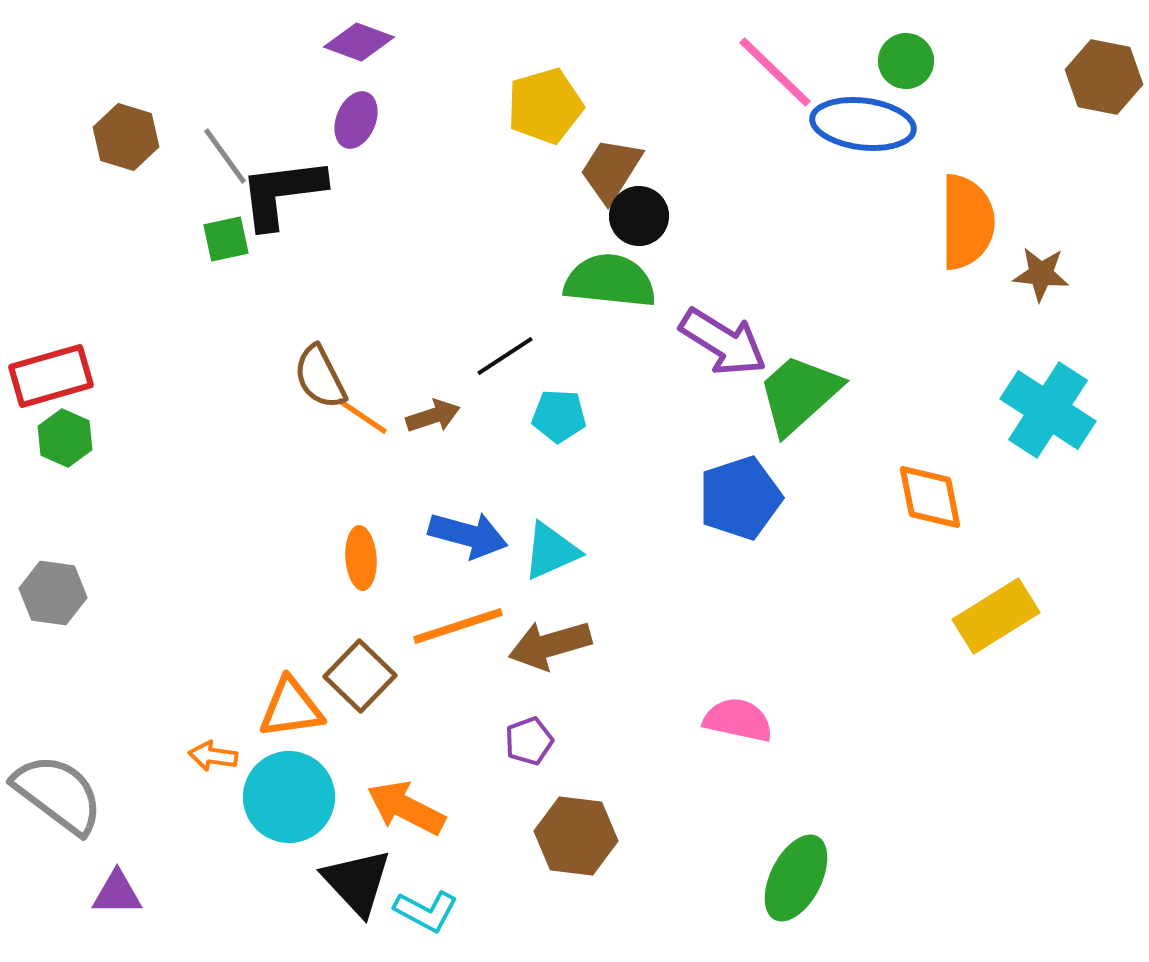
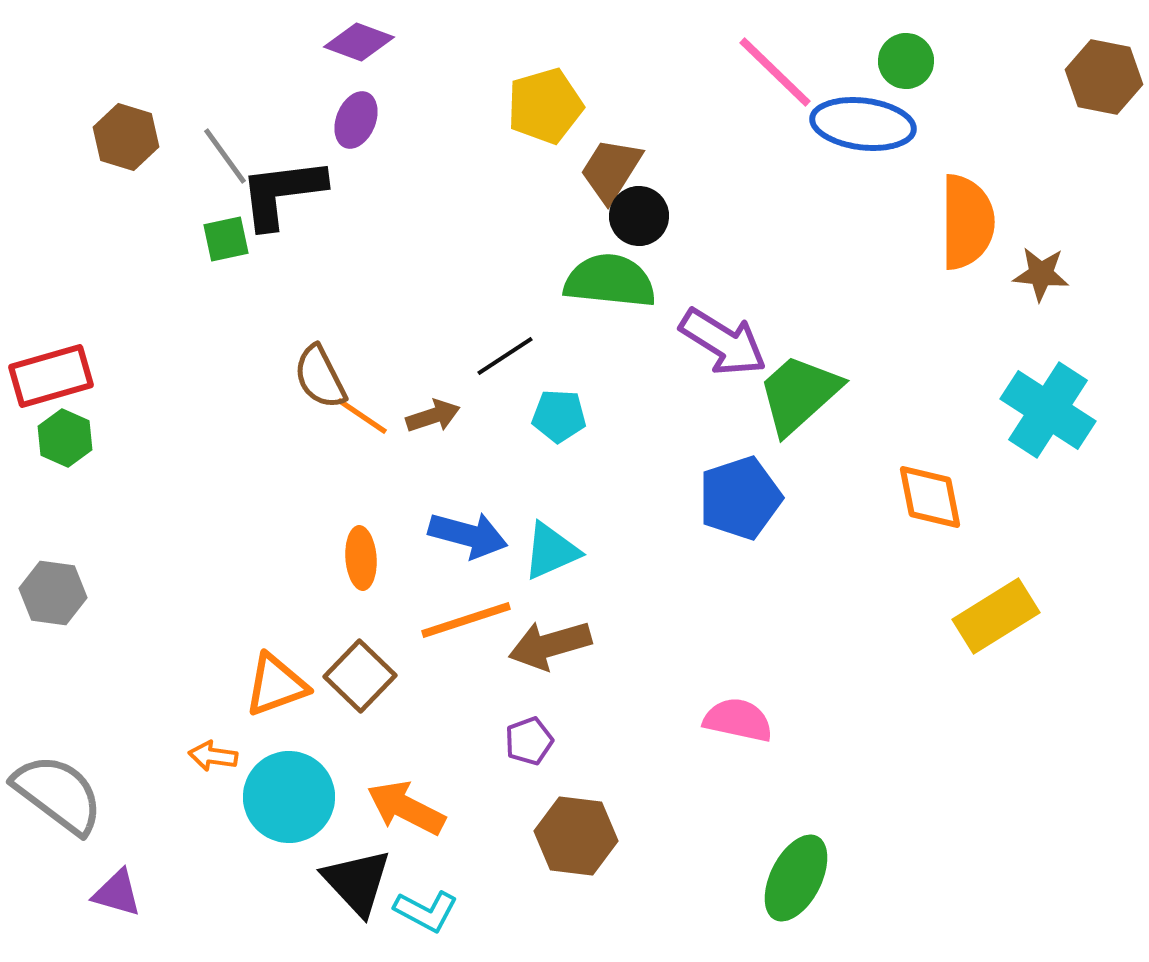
orange line at (458, 626): moved 8 px right, 6 px up
orange triangle at (291, 708): moved 15 px left, 23 px up; rotated 12 degrees counterclockwise
purple triangle at (117, 893): rotated 16 degrees clockwise
